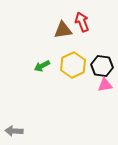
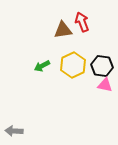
pink triangle: rotated 21 degrees clockwise
